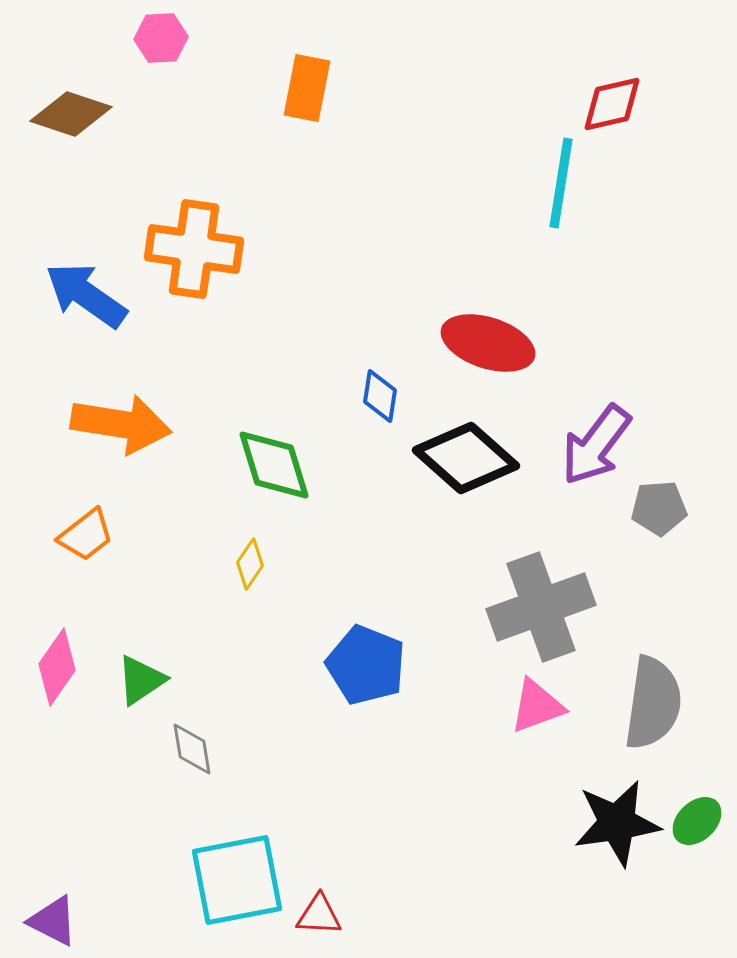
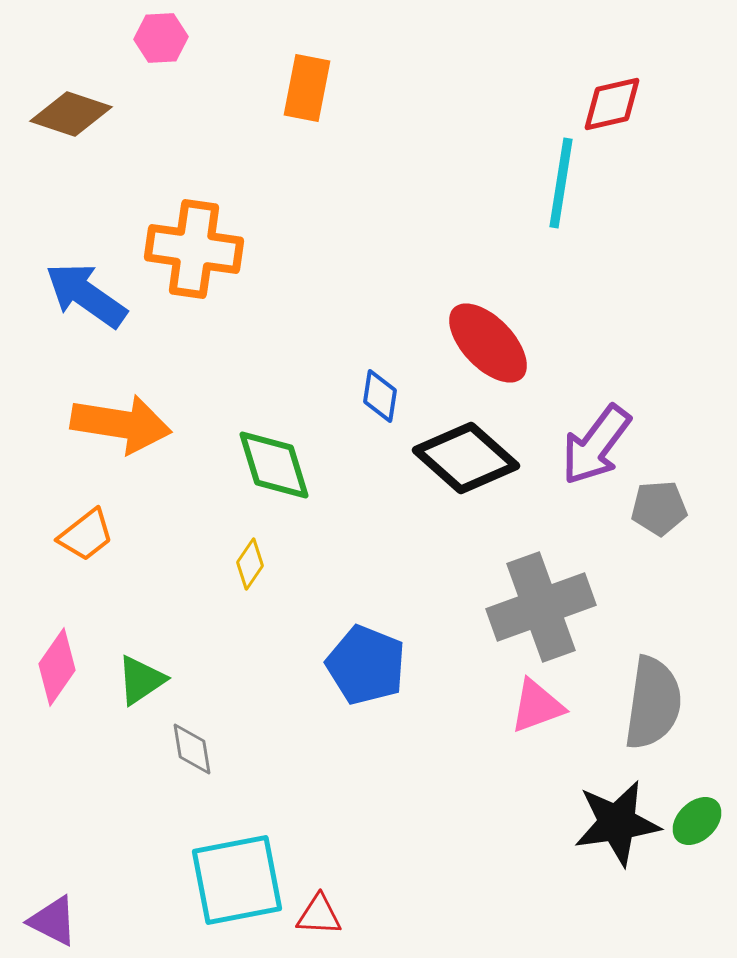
red ellipse: rotated 28 degrees clockwise
